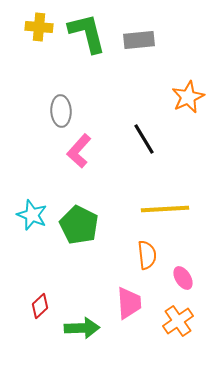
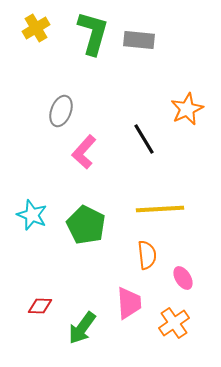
yellow cross: moved 3 px left, 1 px down; rotated 36 degrees counterclockwise
green L-shape: moved 6 px right; rotated 30 degrees clockwise
gray rectangle: rotated 12 degrees clockwise
orange star: moved 1 px left, 12 px down
gray ellipse: rotated 24 degrees clockwise
pink L-shape: moved 5 px right, 1 px down
yellow line: moved 5 px left
green pentagon: moved 7 px right
red diamond: rotated 45 degrees clockwise
orange cross: moved 4 px left, 2 px down
green arrow: rotated 128 degrees clockwise
